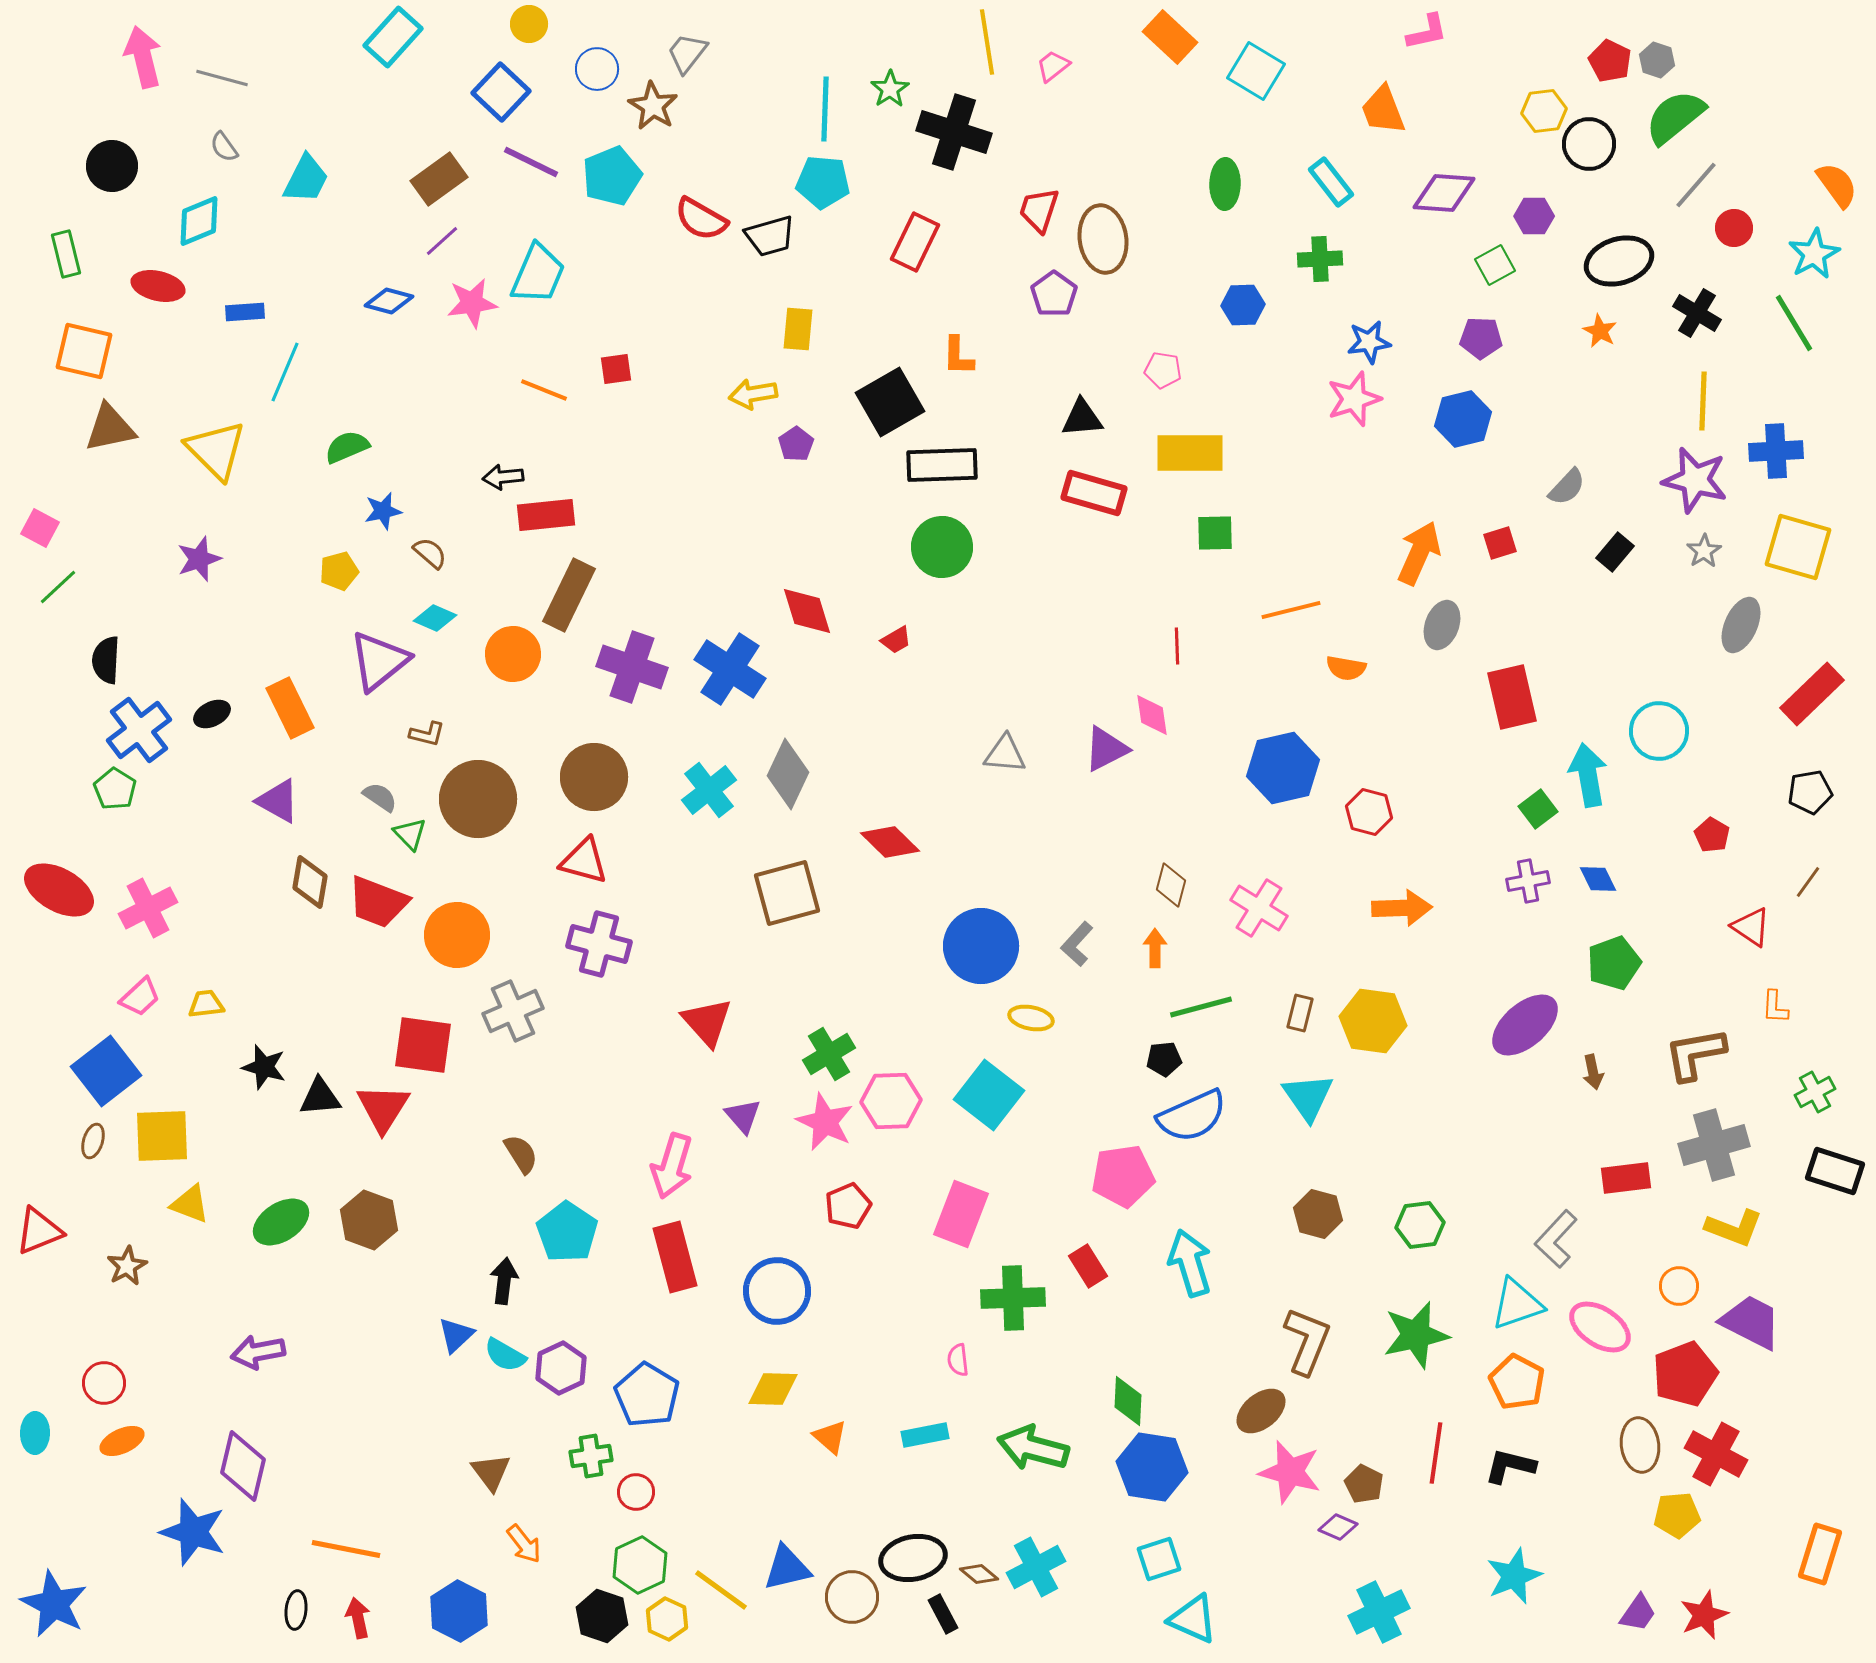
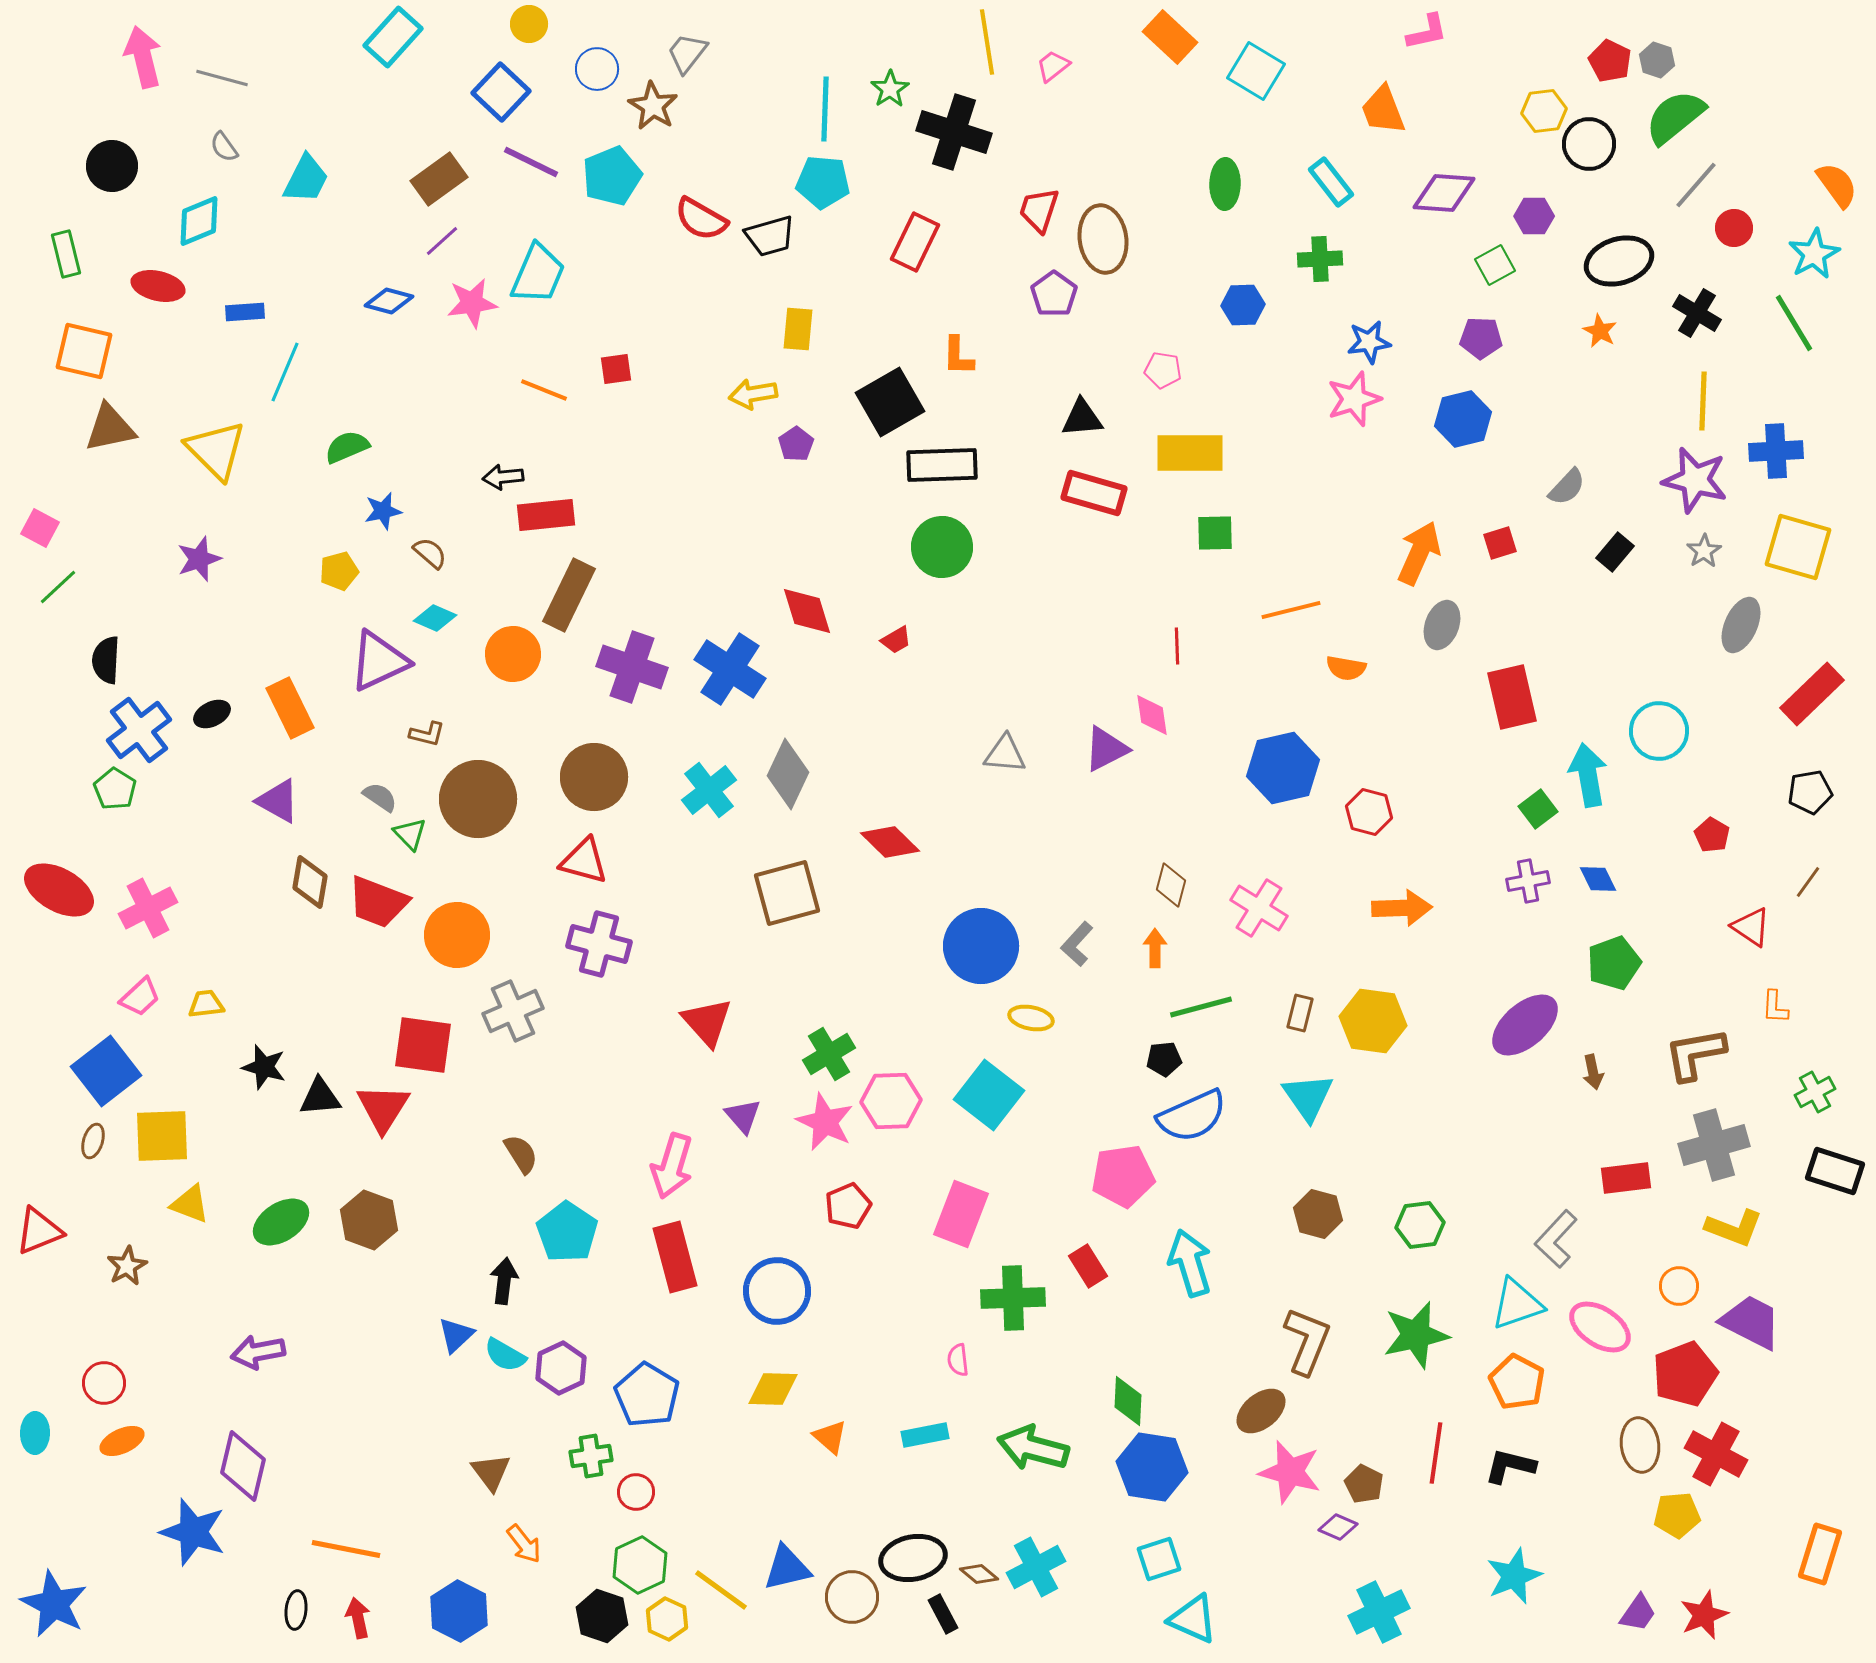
purple triangle at (379, 661): rotated 14 degrees clockwise
